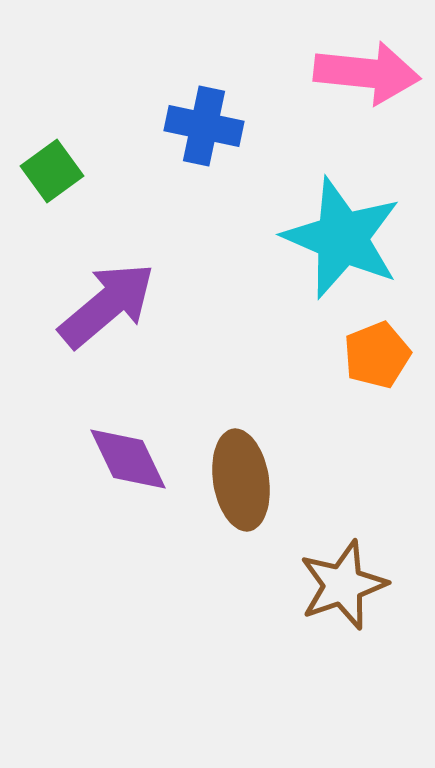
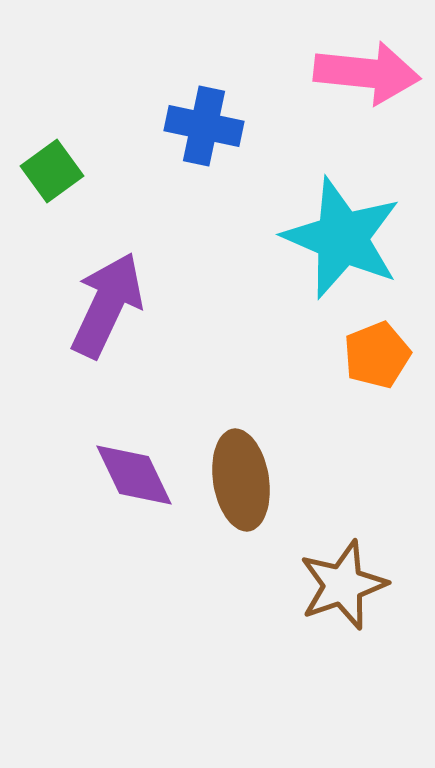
purple arrow: rotated 25 degrees counterclockwise
purple diamond: moved 6 px right, 16 px down
